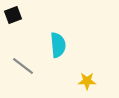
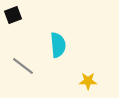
yellow star: moved 1 px right
